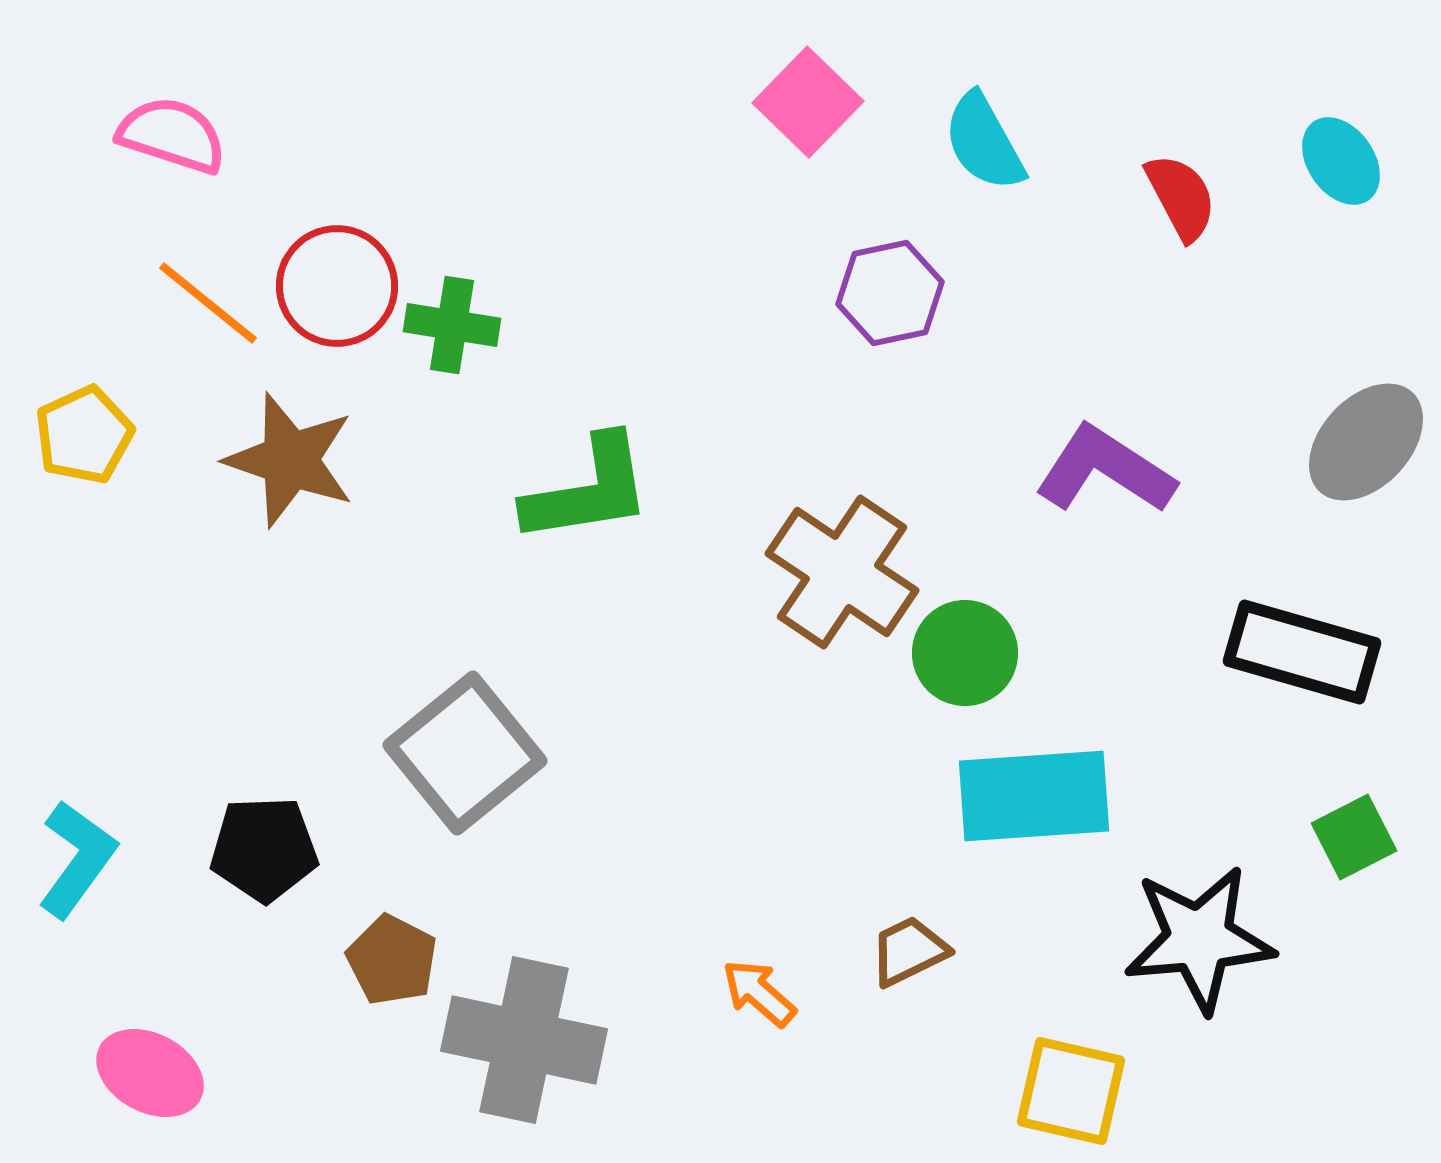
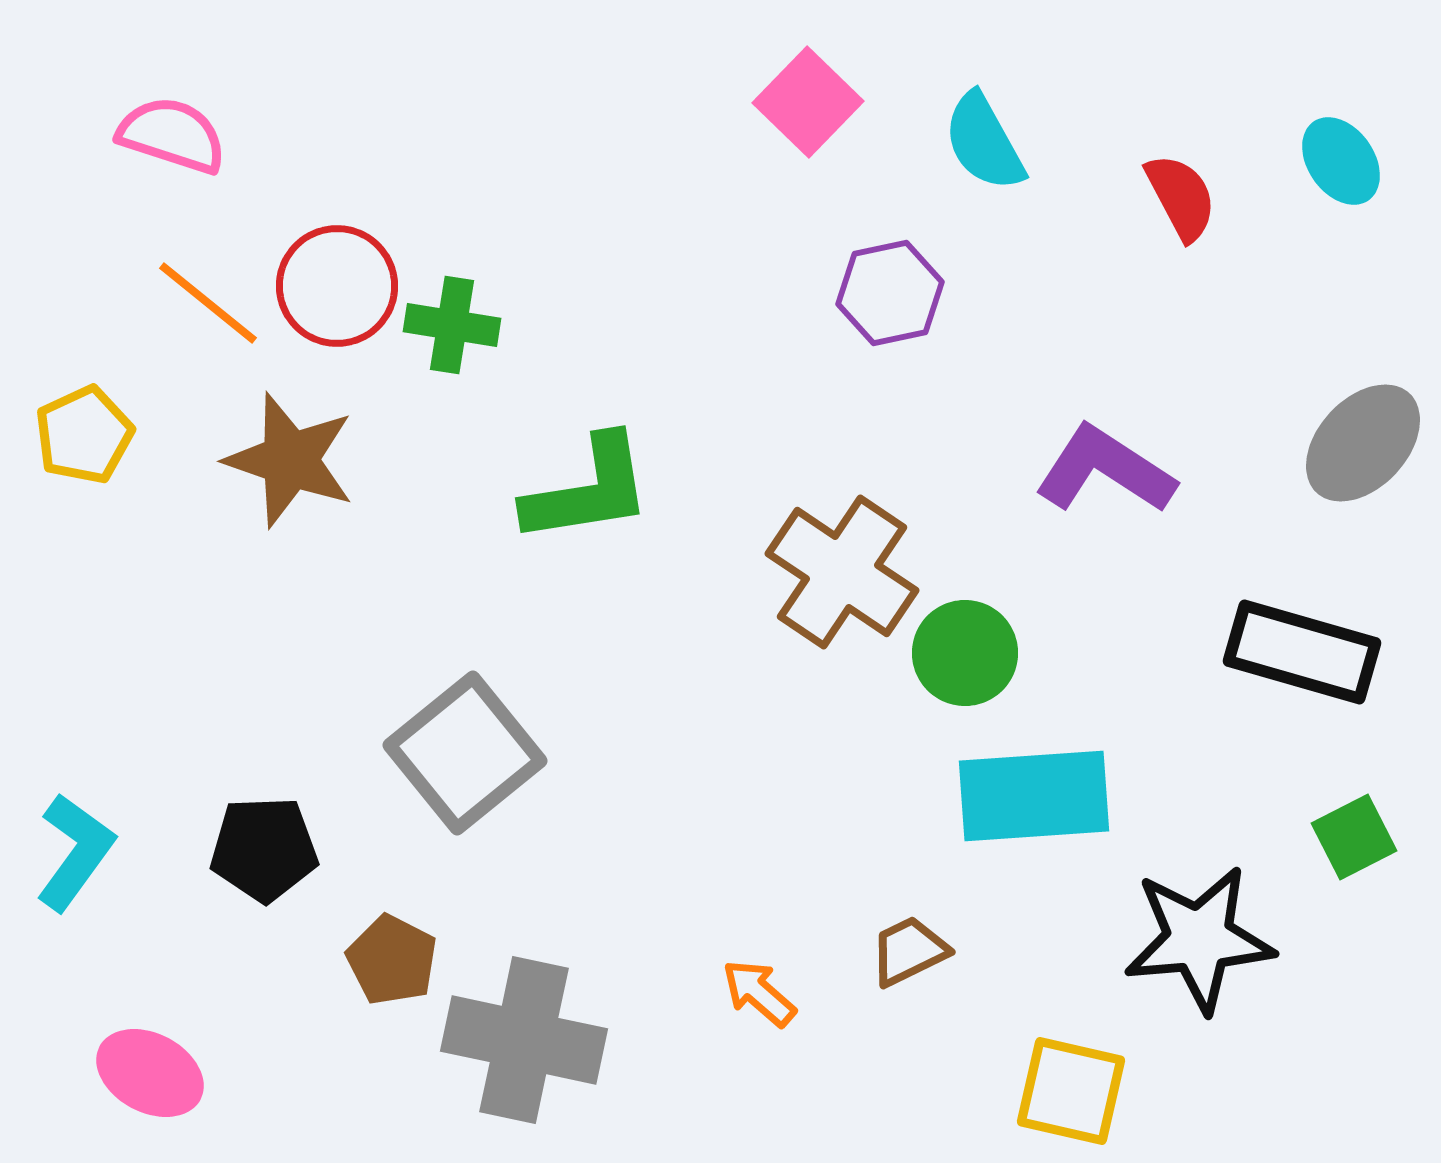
gray ellipse: moved 3 px left, 1 px down
cyan L-shape: moved 2 px left, 7 px up
